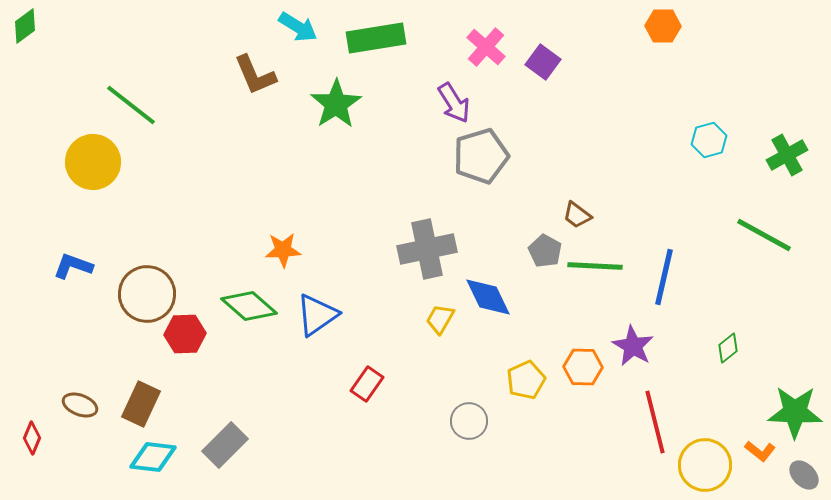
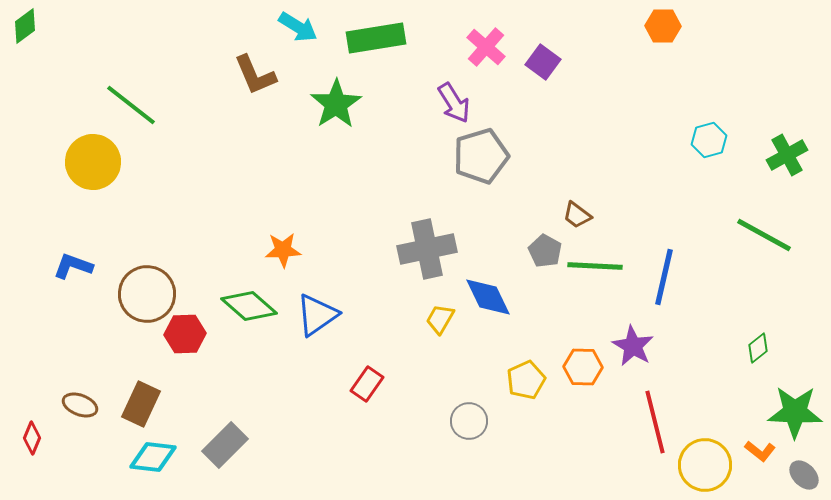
green diamond at (728, 348): moved 30 px right
